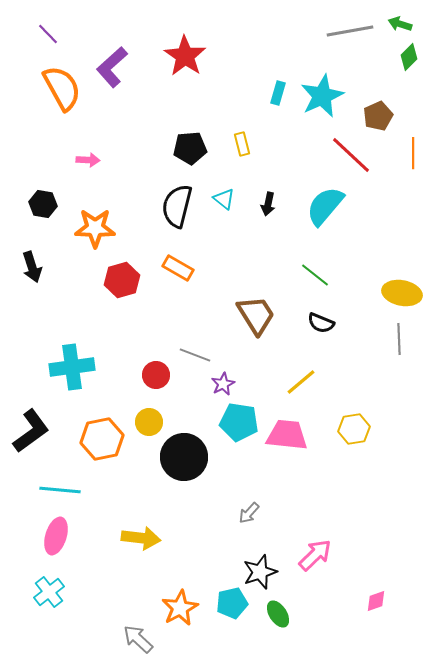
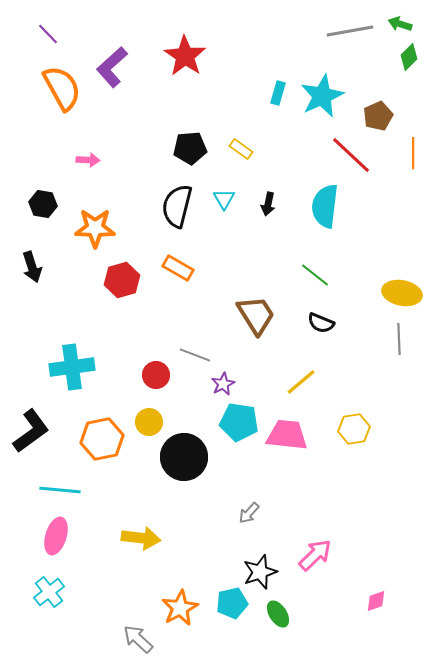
yellow rectangle at (242, 144): moved 1 px left, 5 px down; rotated 40 degrees counterclockwise
cyan triangle at (224, 199): rotated 20 degrees clockwise
cyan semicircle at (325, 206): rotated 33 degrees counterclockwise
